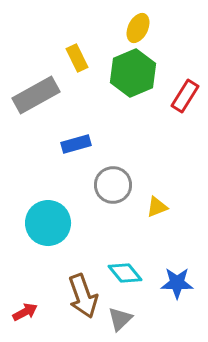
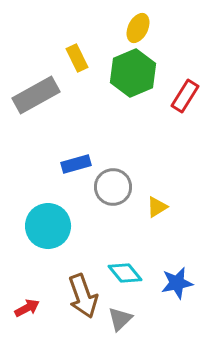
blue rectangle: moved 20 px down
gray circle: moved 2 px down
yellow triangle: rotated 10 degrees counterclockwise
cyan circle: moved 3 px down
blue star: rotated 12 degrees counterclockwise
red arrow: moved 2 px right, 4 px up
